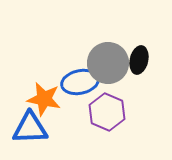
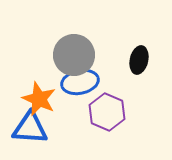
gray circle: moved 34 px left, 8 px up
orange star: moved 5 px left; rotated 12 degrees clockwise
blue triangle: rotated 6 degrees clockwise
